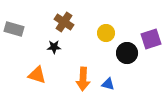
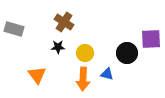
yellow circle: moved 21 px left, 20 px down
purple square: rotated 15 degrees clockwise
black star: moved 4 px right
orange triangle: rotated 36 degrees clockwise
blue triangle: moved 1 px left, 10 px up
